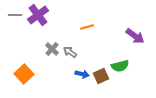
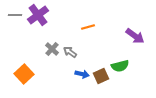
orange line: moved 1 px right
